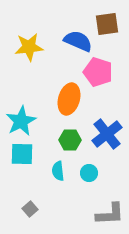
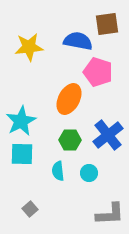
blue semicircle: rotated 12 degrees counterclockwise
orange ellipse: rotated 12 degrees clockwise
blue cross: moved 1 px right, 1 px down
